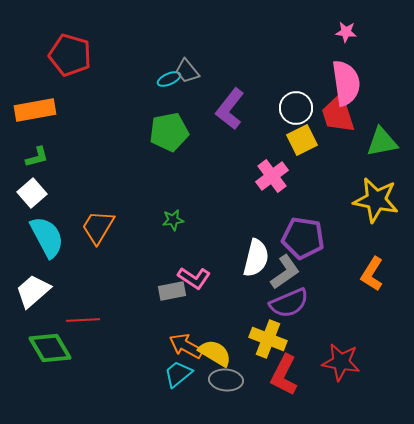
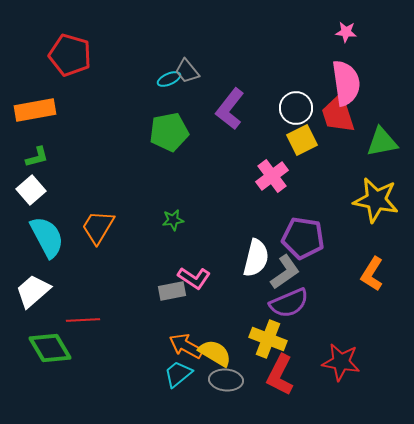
white square: moved 1 px left, 3 px up
red L-shape: moved 4 px left
